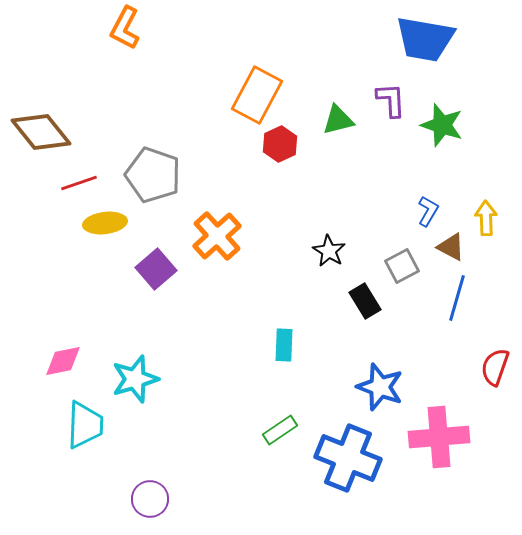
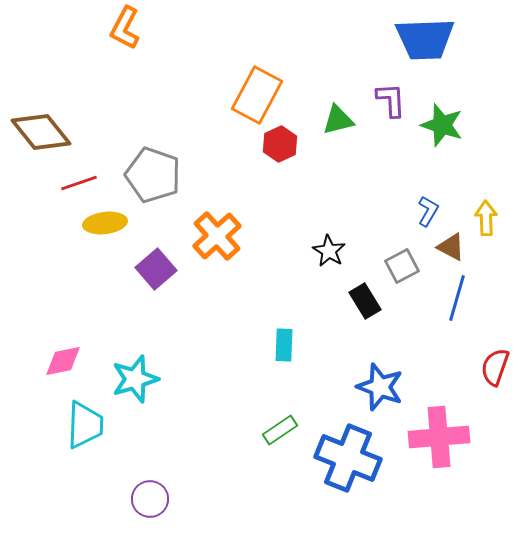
blue trapezoid: rotated 12 degrees counterclockwise
